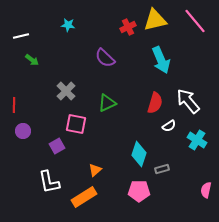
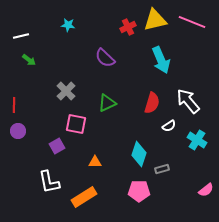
pink line: moved 3 px left, 1 px down; rotated 28 degrees counterclockwise
green arrow: moved 3 px left
red semicircle: moved 3 px left
purple circle: moved 5 px left
orange triangle: moved 8 px up; rotated 40 degrees clockwise
pink semicircle: rotated 140 degrees counterclockwise
